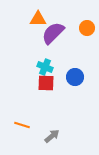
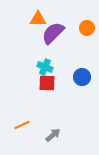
blue circle: moved 7 px right
red square: moved 1 px right
orange line: rotated 42 degrees counterclockwise
gray arrow: moved 1 px right, 1 px up
